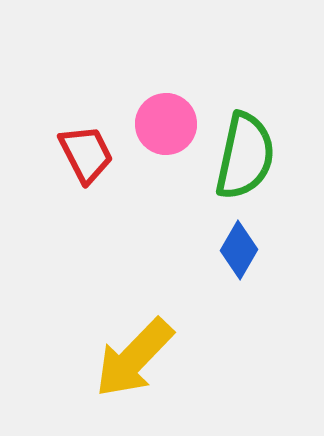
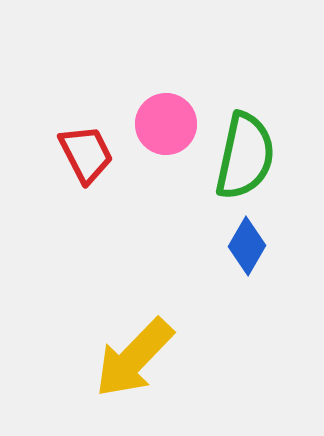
blue diamond: moved 8 px right, 4 px up
